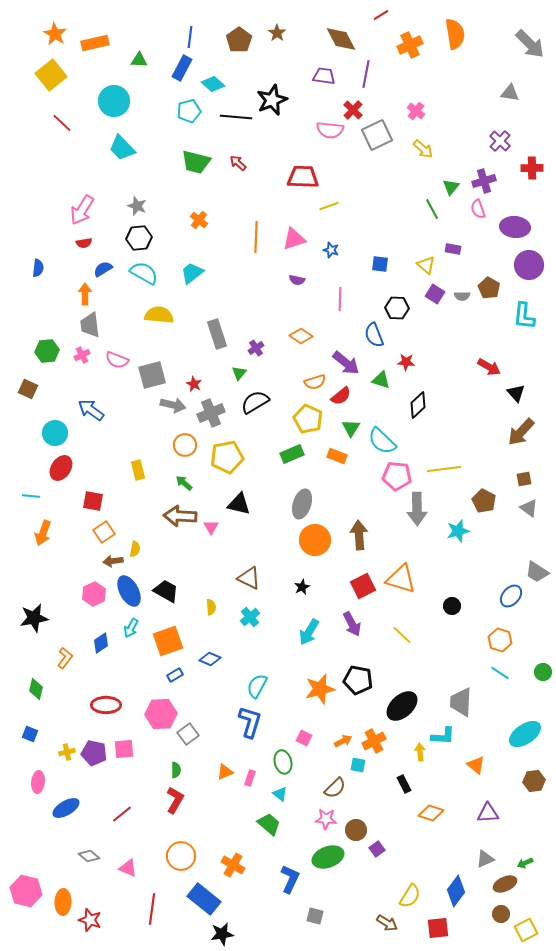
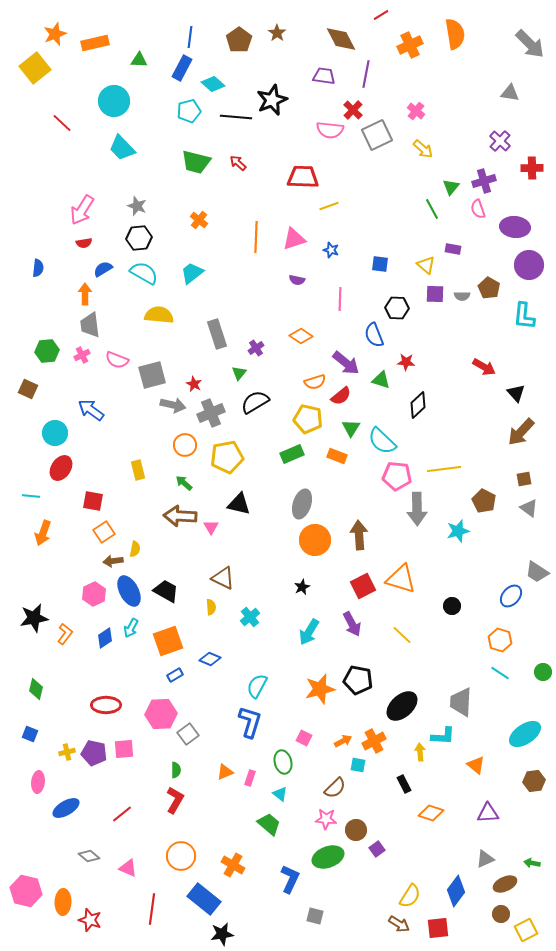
orange star at (55, 34): rotated 20 degrees clockwise
yellow square at (51, 75): moved 16 px left, 7 px up
purple square at (435, 294): rotated 30 degrees counterclockwise
red arrow at (489, 367): moved 5 px left
yellow pentagon at (308, 419): rotated 12 degrees counterclockwise
brown triangle at (249, 578): moved 26 px left
blue diamond at (101, 643): moved 4 px right, 5 px up
orange L-shape at (65, 658): moved 24 px up
green arrow at (525, 863): moved 7 px right; rotated 35 degrees clockwise
brown arrow at (387, 923): moved 12 px right, 1 px down
